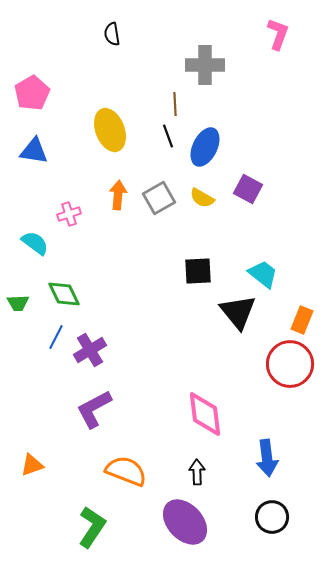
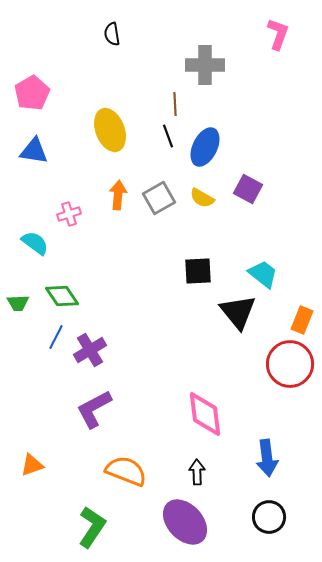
green diamond: moved 2 px left, 2 px down; rotated 8 degrees counterclockwise
black circle: moved 3 px left
